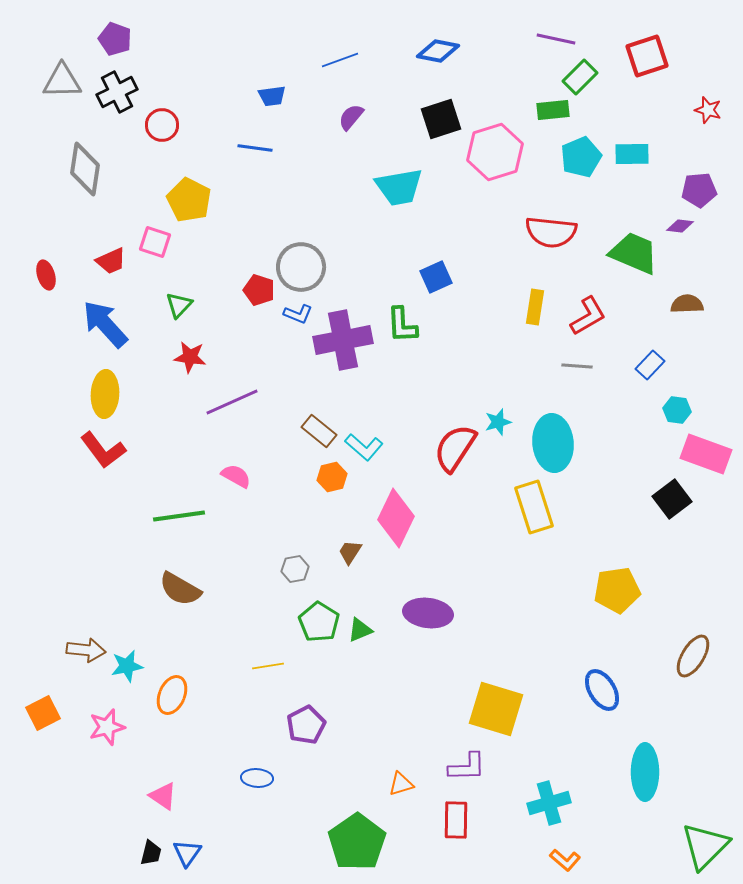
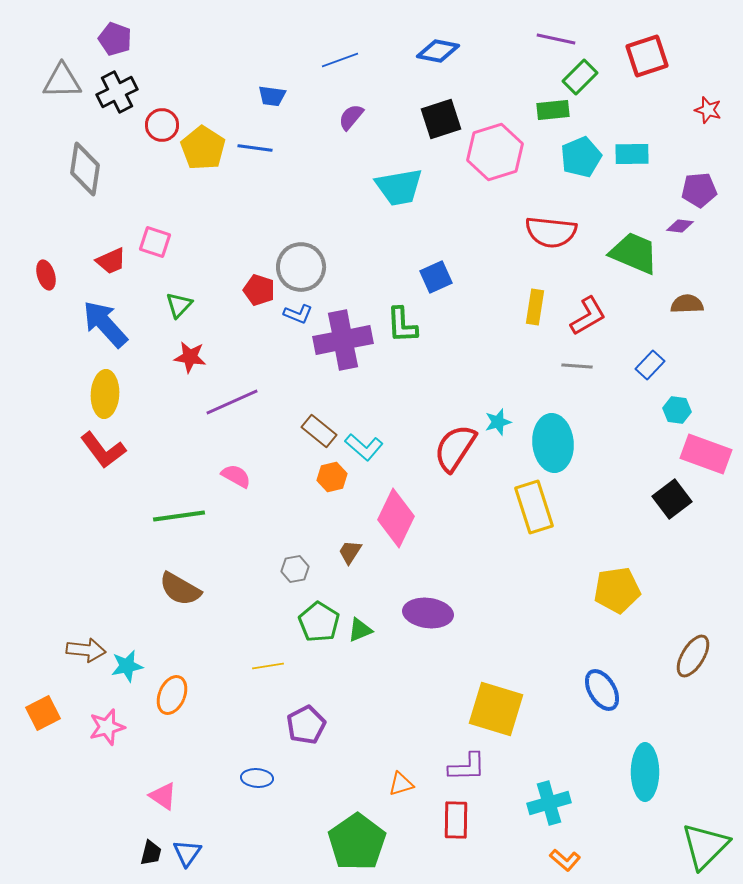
blue trapezoid at (272, 96): rotated 16 degrees clockwise
yellow pentagon at (189, 200): moved 14 px right, 52 px up; rotated 6 degrees clockwise
